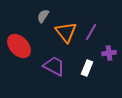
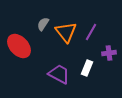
gray semicircle: moved 8 px down
purple trapezoid: moved 5 px right, 8 px down
